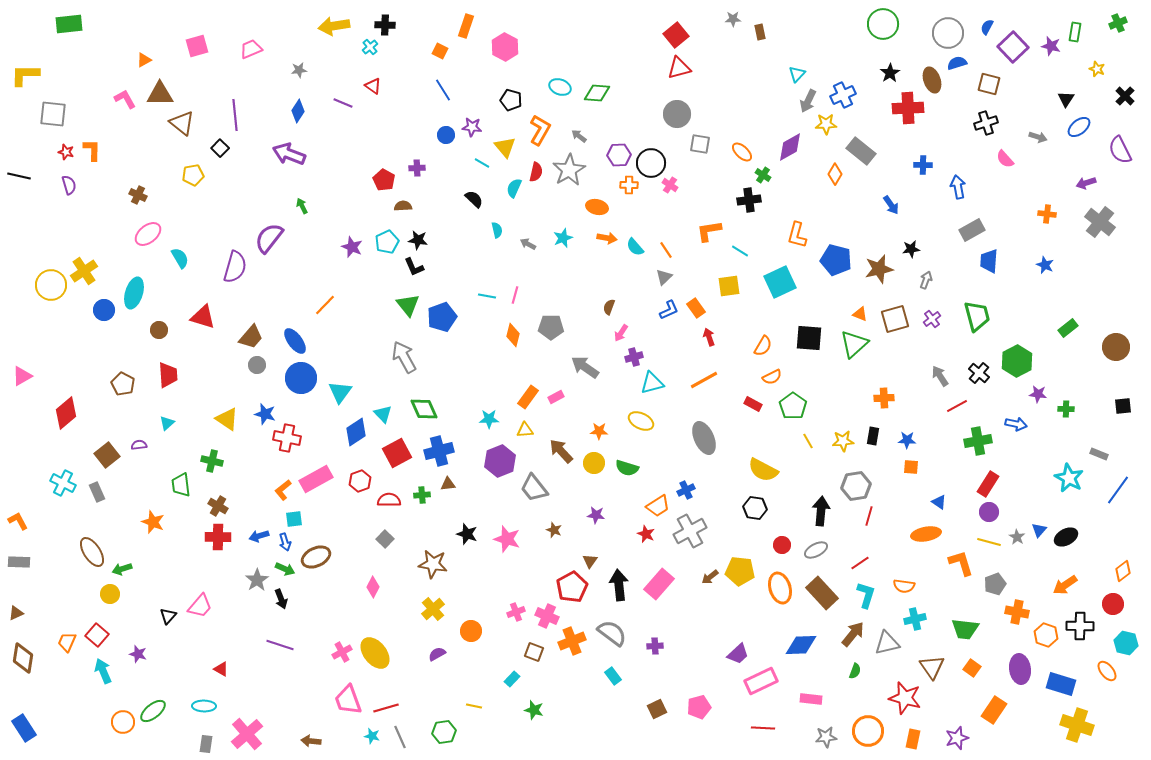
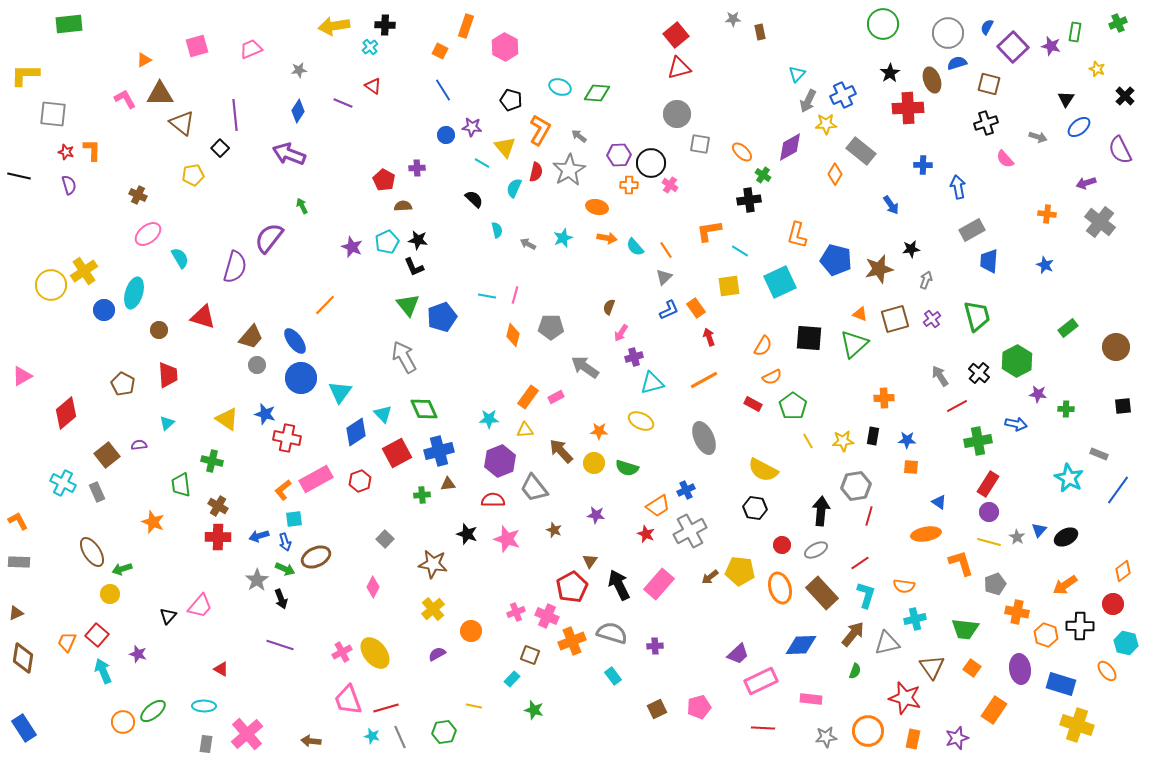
red semicircle at (389, 500): moved 104 px right
black arrow at (619, 585): rotated 20 degrees counterclockwise
gray semicircle at (612, 633): rotated 20 degrees counterclockwise
brown square at (534, 652): moved 4 px left, 3 px down
